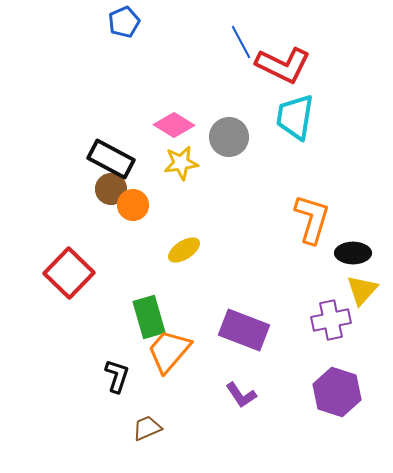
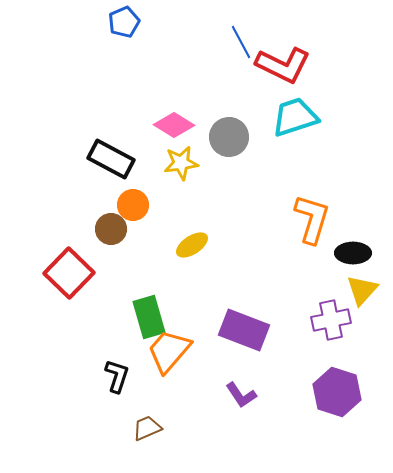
cyan trapezoid: rotated 63 degrees clockwise
brown circle: moved 40 px down
yellow ellipse: moved 8 px right, 5 px up
